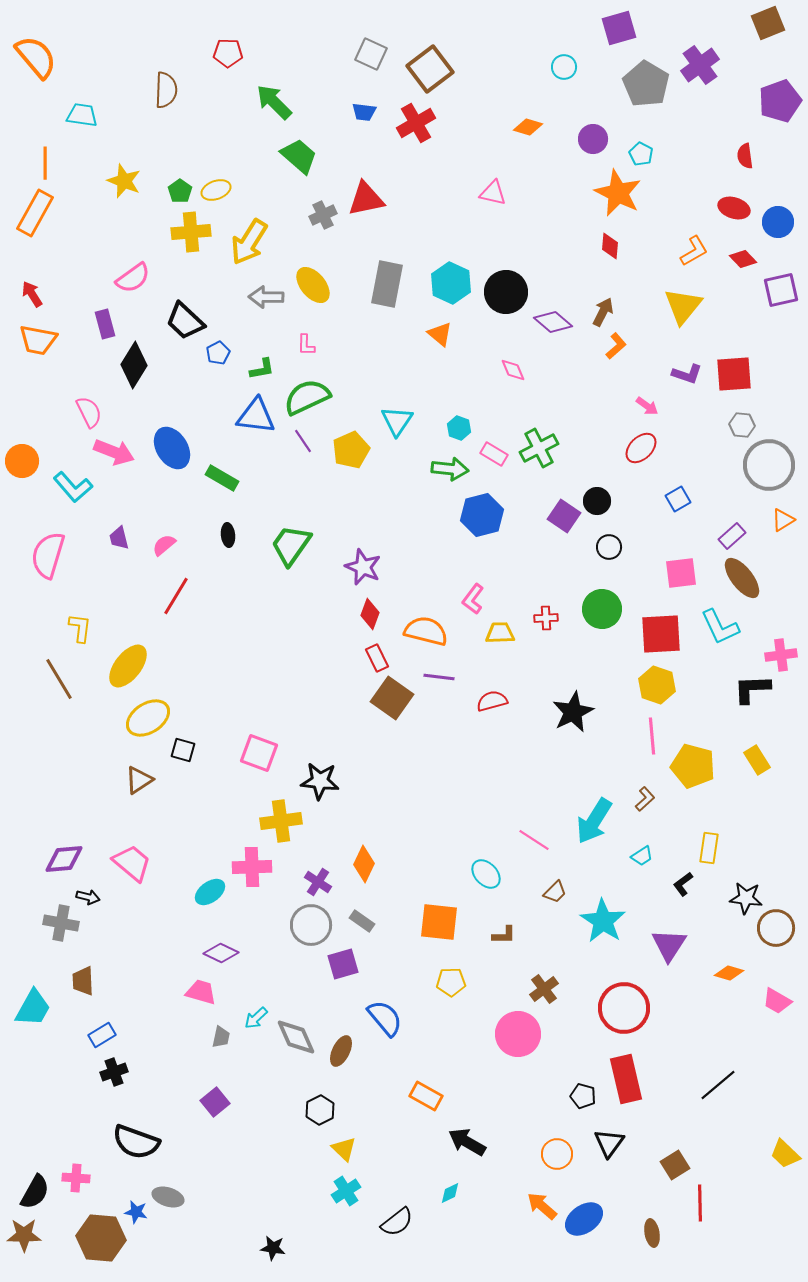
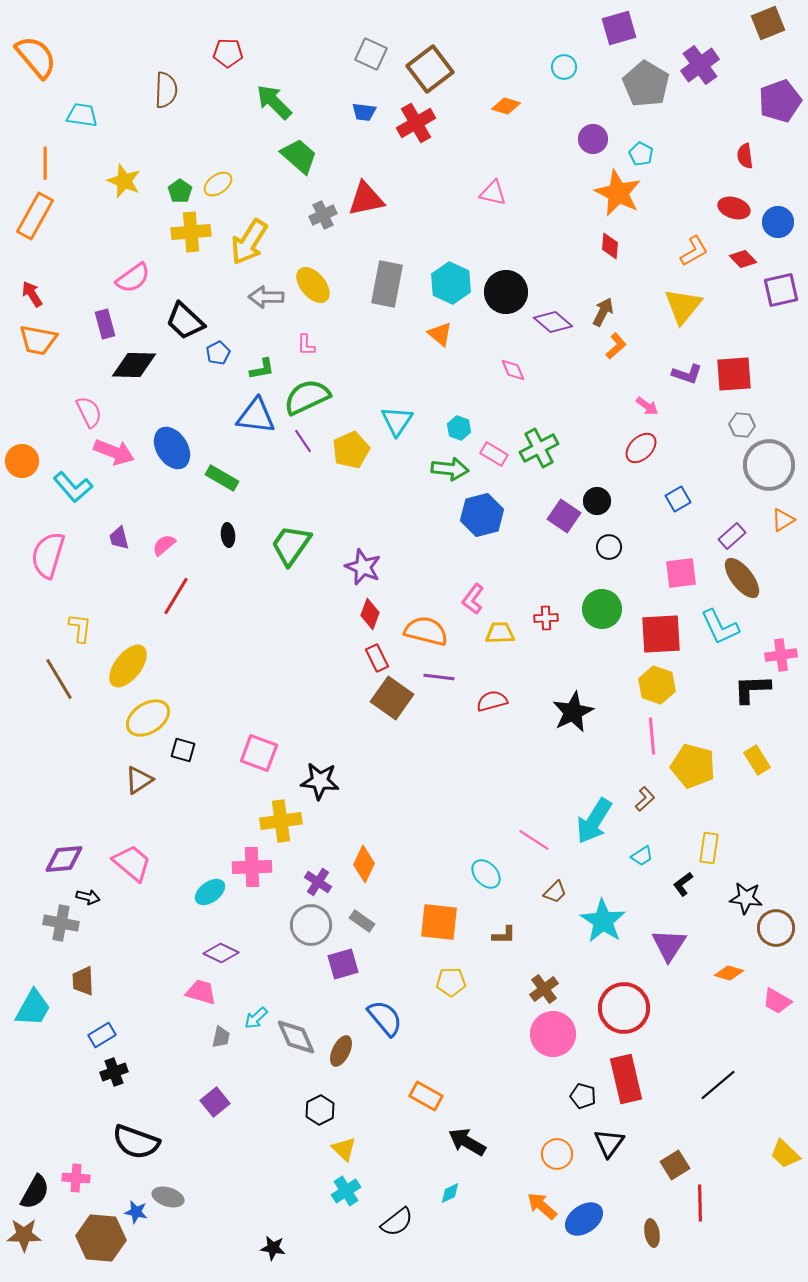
orange diamond at (528, 127): moved 22 px left, 21 px up
yellow ellipse at (216, 190): moved 2 px right, 6 px up; rotated 16 degrees counterclockwise
orange rectangle at (35, 213): moved 3 px down
black diamond at (134, 365): rotated 60 degrees clockwise
pink circle at (518, 1034): moved 35 px right
